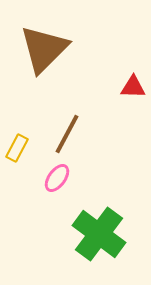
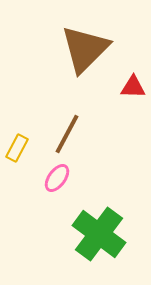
brown triangle: moved 41 px right
